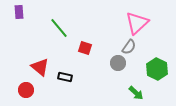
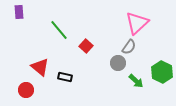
green line: moved 2 px down
red square: moved 1 px right, 2 px up; rotated 24 degrees clockwise
green hexagon: moved 5 px right, 3 px down
green arrow: moved 12 px up
